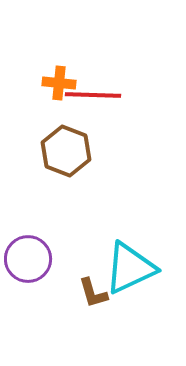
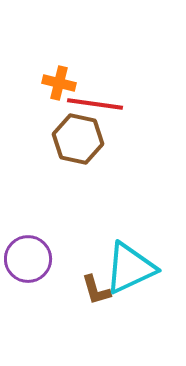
orange cross: rotated 8 degrees clockwise
red line: moved 2 px right, 9 px down; rotated 6 degrees clockwise
brown hexagon: moved 12 px right, 12 px up; rotated 9 degrees counterclockwise
brown L-shape: moved 3 px right, 3 px up
